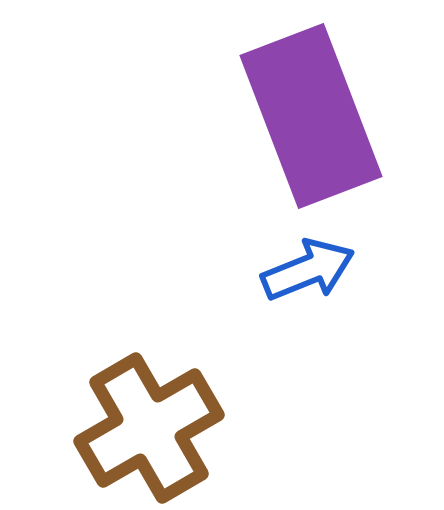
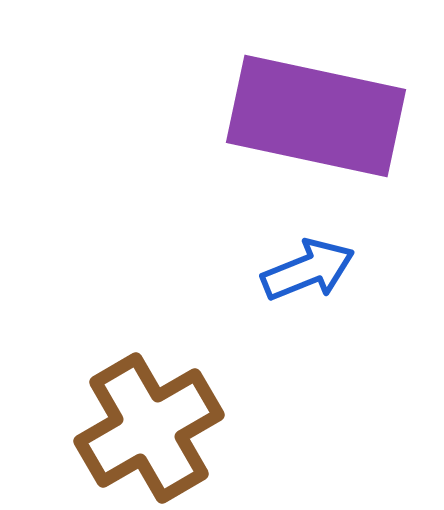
purple rectangle: moved 5 px right; rotated 57 degrees counterclockwise
